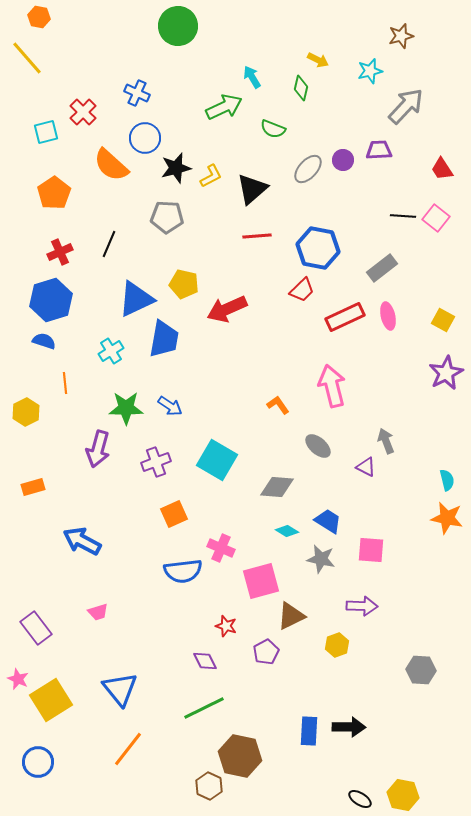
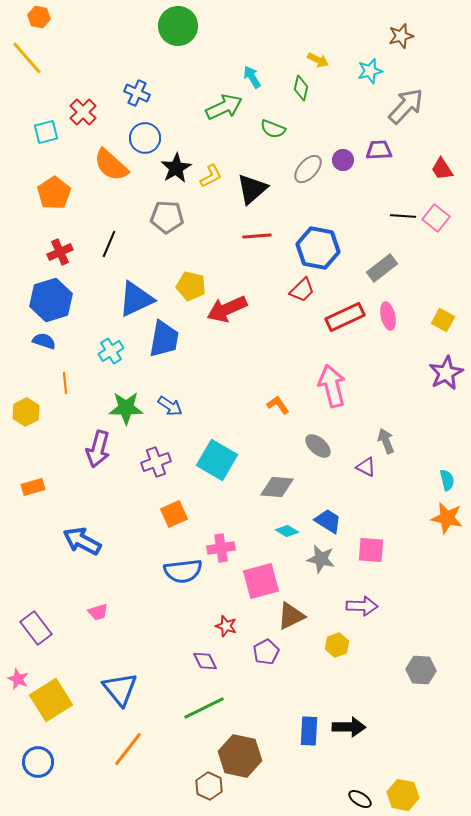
black star at (176, 168): rotated 16 degrees counterclockwise
yellow pentagon at (184, 284): moved 7 px right, 2 px down
pink cross at (221, 548): rotated 32 degrees counterclockwise
